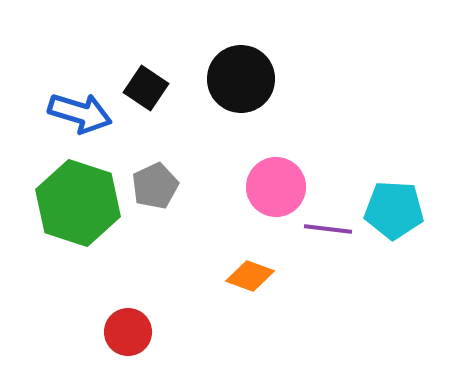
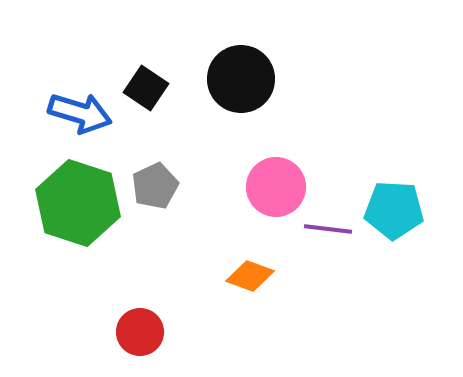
red circle: moved 12 px right
